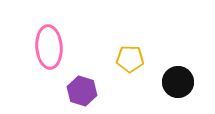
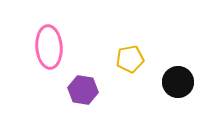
yellow pentagon: rotated 12 degrees counterclockwise
purple hexagon: moved 1 px right, 1 px up; rotated 8 degrees counterclockwise
